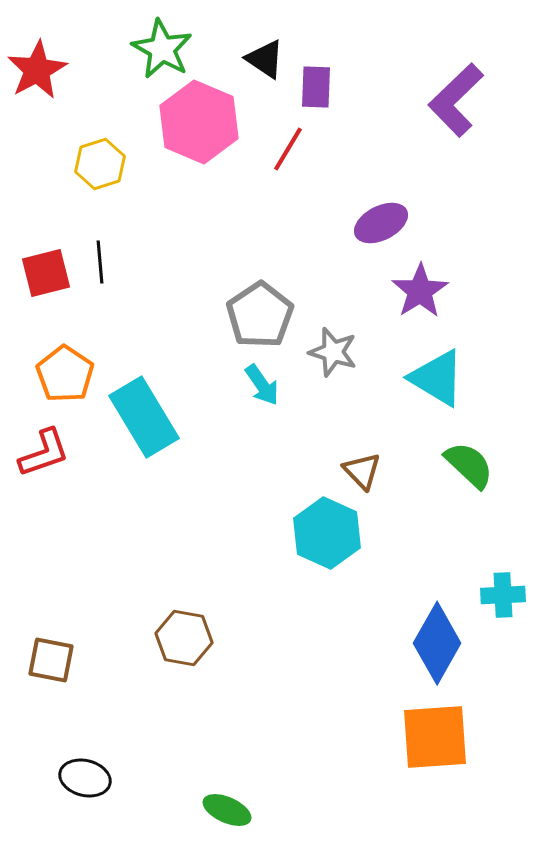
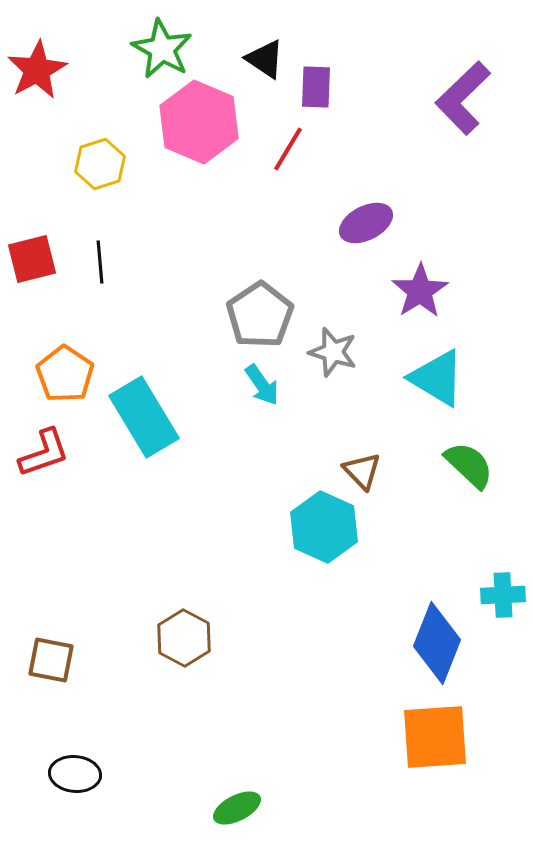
purple L-shape: moved 7 px right, 2 px up
purple ellipse: moved 15 px left
red square: moved 14 px left, 14 px up
cyan hexagon: moved 3 px left, 6 px up
brown hexagon: rotated 18 degrees clockwise
blue diamond: rotated 8 degrees counterclockwise
black ellipse: moved 10 px left, 4 px up; rotated 9 degrees counterclockwise
green ellipse: moved 10 px right, 2 px up; rotated 51 degrees counterclockwise
